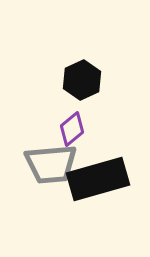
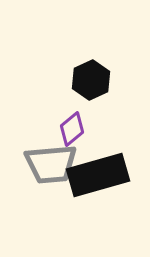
black hexagon: moved 9 px right
black rectangle: moved 4 px up
